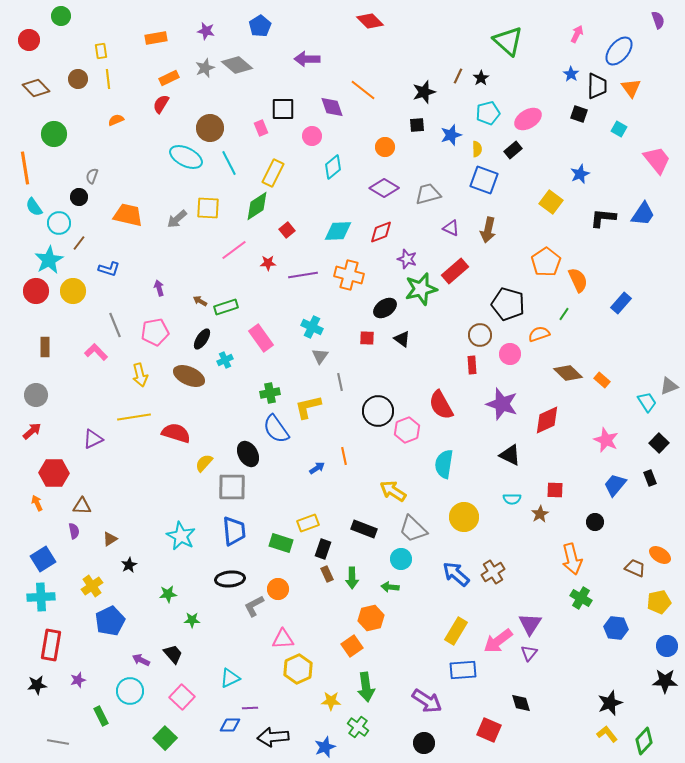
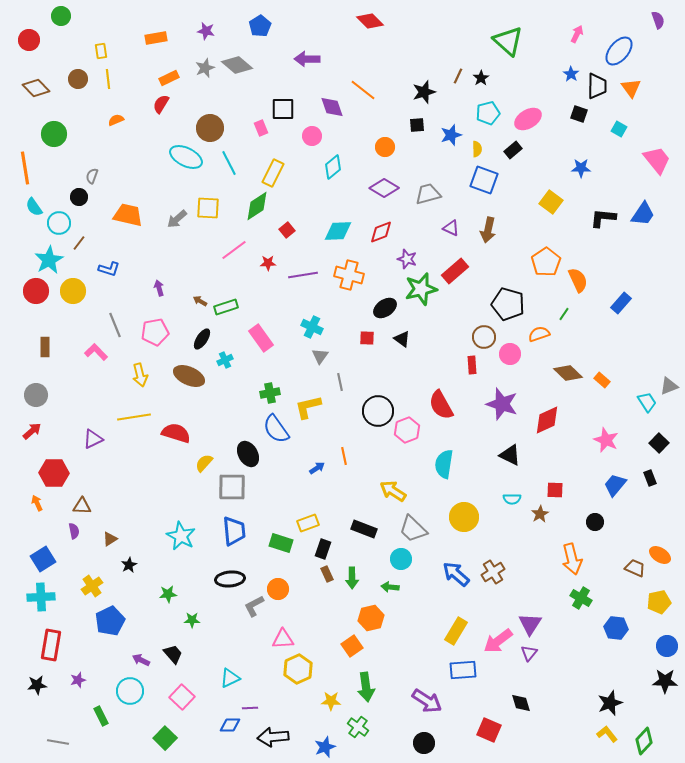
blue star at (580, 174): moved 1 px right, 6 px up; rotated 24 degrees clockwise
brown circle at (480, 335): moved 4 px right, 2 px down
